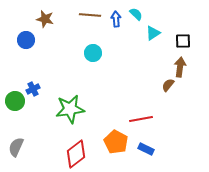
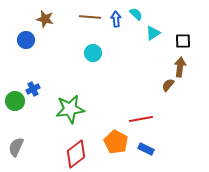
brown line: moved 2 px down
